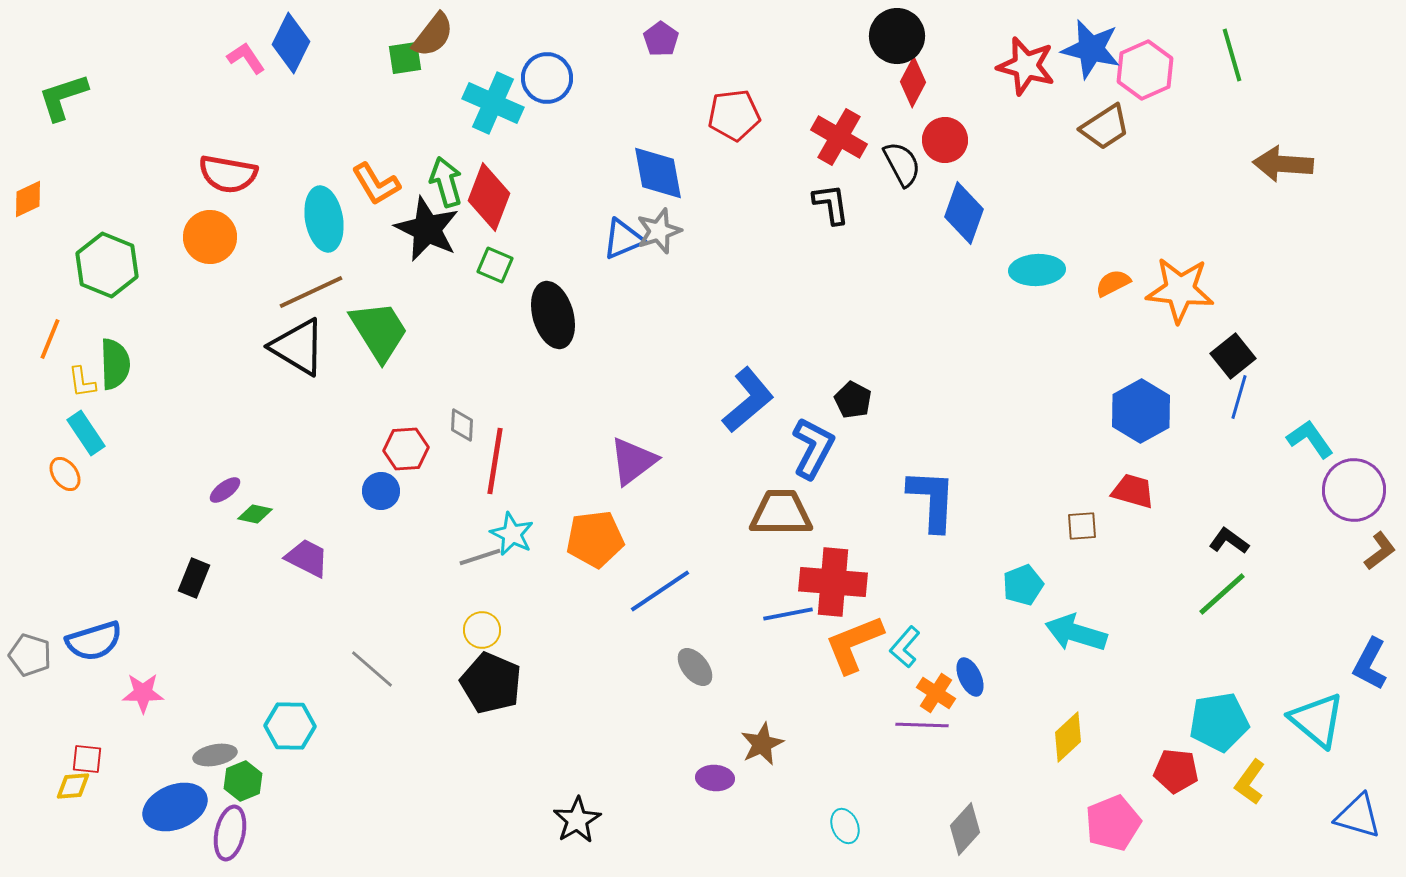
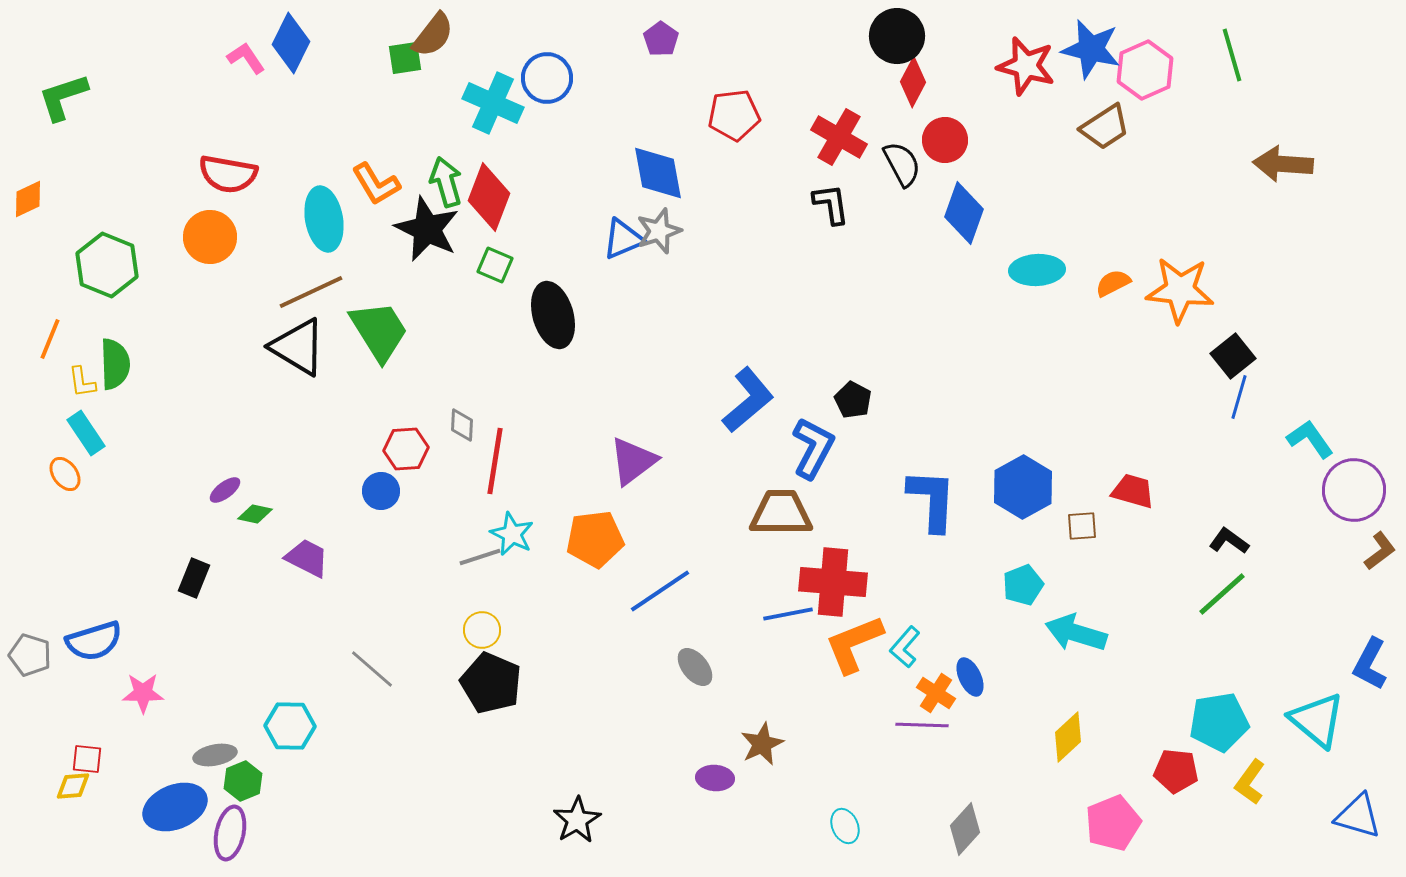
blue hexagon at (1141, 411): moved 118 px left, 76 px down
